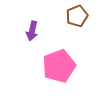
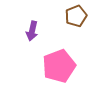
brown pentagon: moved 1 px left
